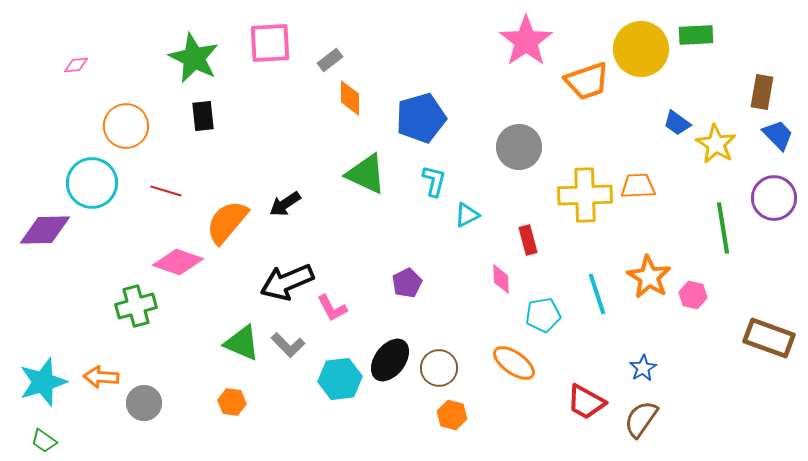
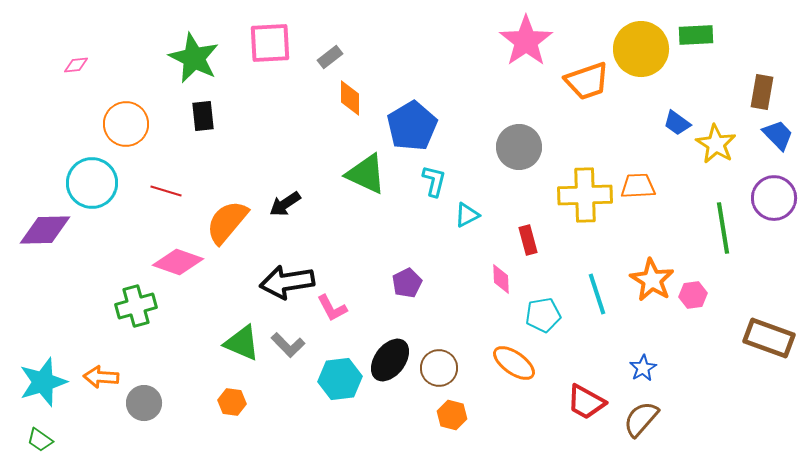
gray rectangle at (330, 60): moved 3 px up
blue pentagon at (421, 118): moved 9 px left, 8 px down; rotated 15 degrees counterclockwise
orange circle at (126, 126): moved 2 px up
orange star at (649, 277): moved 3 px right, 3 px down
black arrow at (287, 282): rotated 14 degrees clockwise
pink hexagon at (693, 295): rotated 20 degrees counterclockwise
brown semicircle at (641, 419): rotated 6 degrees clockwise
green trapezoid at (44, 441): moved 4 px left, 1 px up
